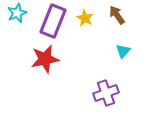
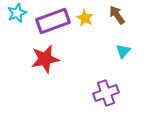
purple rectangle: rotated 48 degrees clockwise
